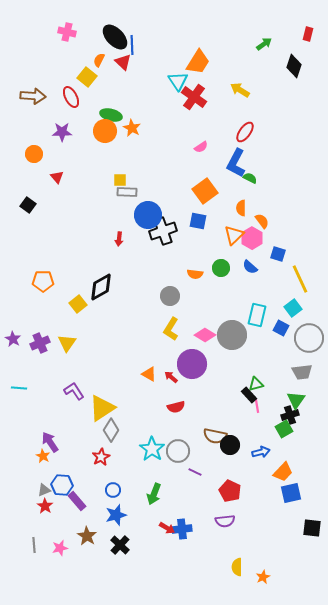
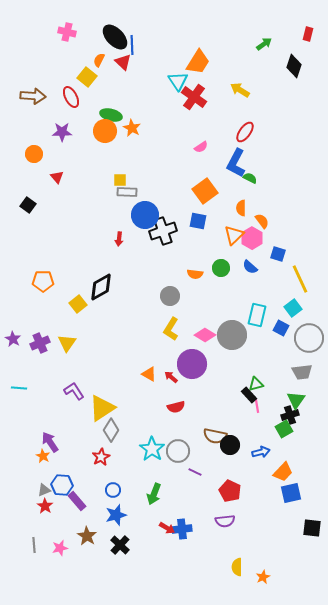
blue circle at (148, 215): moved 3 px left
